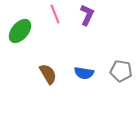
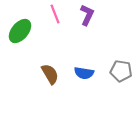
brown semicircle: moved 2 px right
